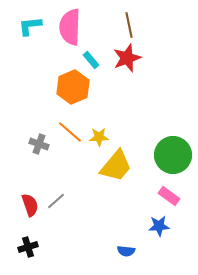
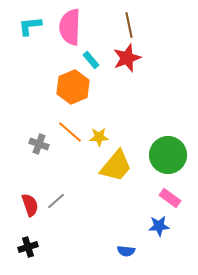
green circle: moved 5 px left
pink rectangle: moved 1 px right, 2 px down
